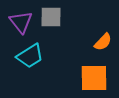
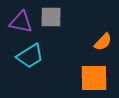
purple triangle: rotated 40 degrees counterclockwise
